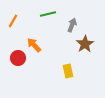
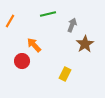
orange line: moved 3 px left
red circle: moved 4 px right, 3 px down
yellow rectangle: moved 3 px left, 3 px down; rotated 40 degrees clockwise
